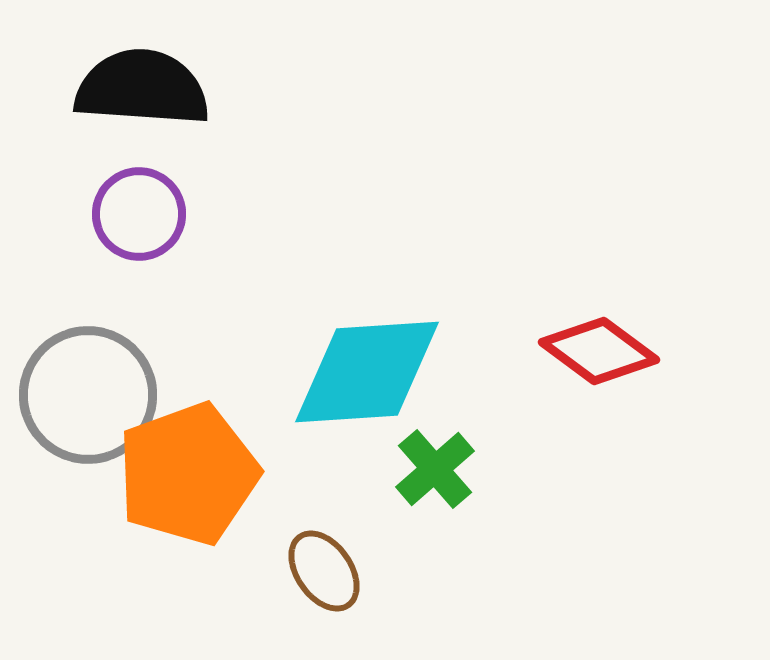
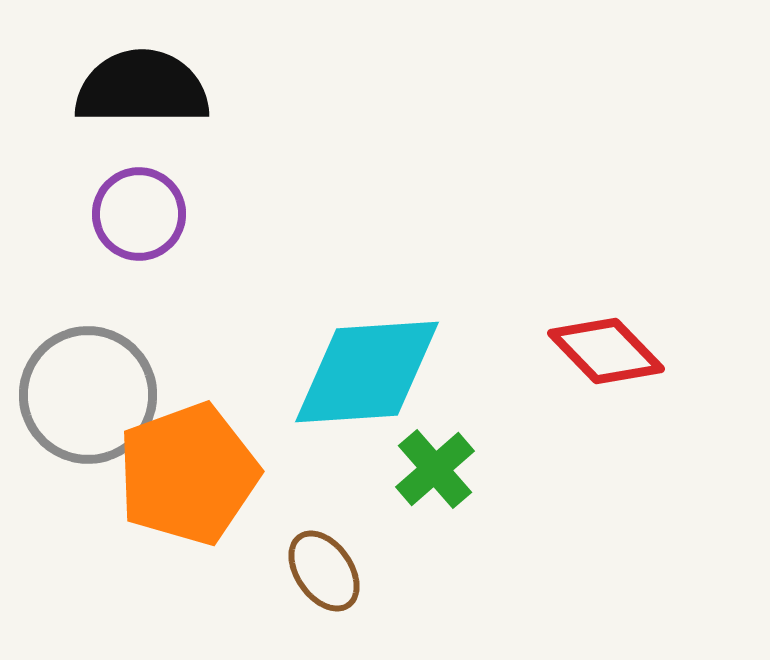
black semicircle: rotated 4 degrees counterclockwise
red diamond: moved 7 px right; rotated 9 degrees clockwise
